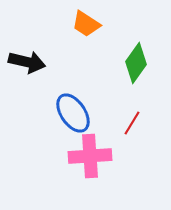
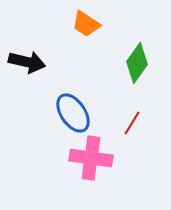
green diamond: moved 1 px right
pink cross: moved 1 px right, 2 px down; rotated 12 degrees clockwise
